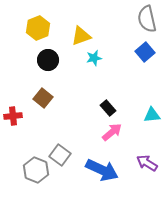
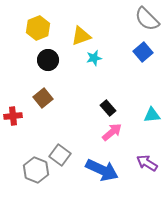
gray semicircle: rotated 32 degrees counterclockwise
blue square: moved 2 px left
brown square: rotated 12 degrees clockwise
